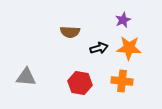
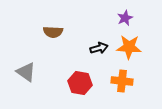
purple star: moved 2 px right, 2 px up
brown semicircle: moved 17 px left
orange star: moved 1 px up
gray triangle: moved 5 px up; rotated 30 degrees clockwise
